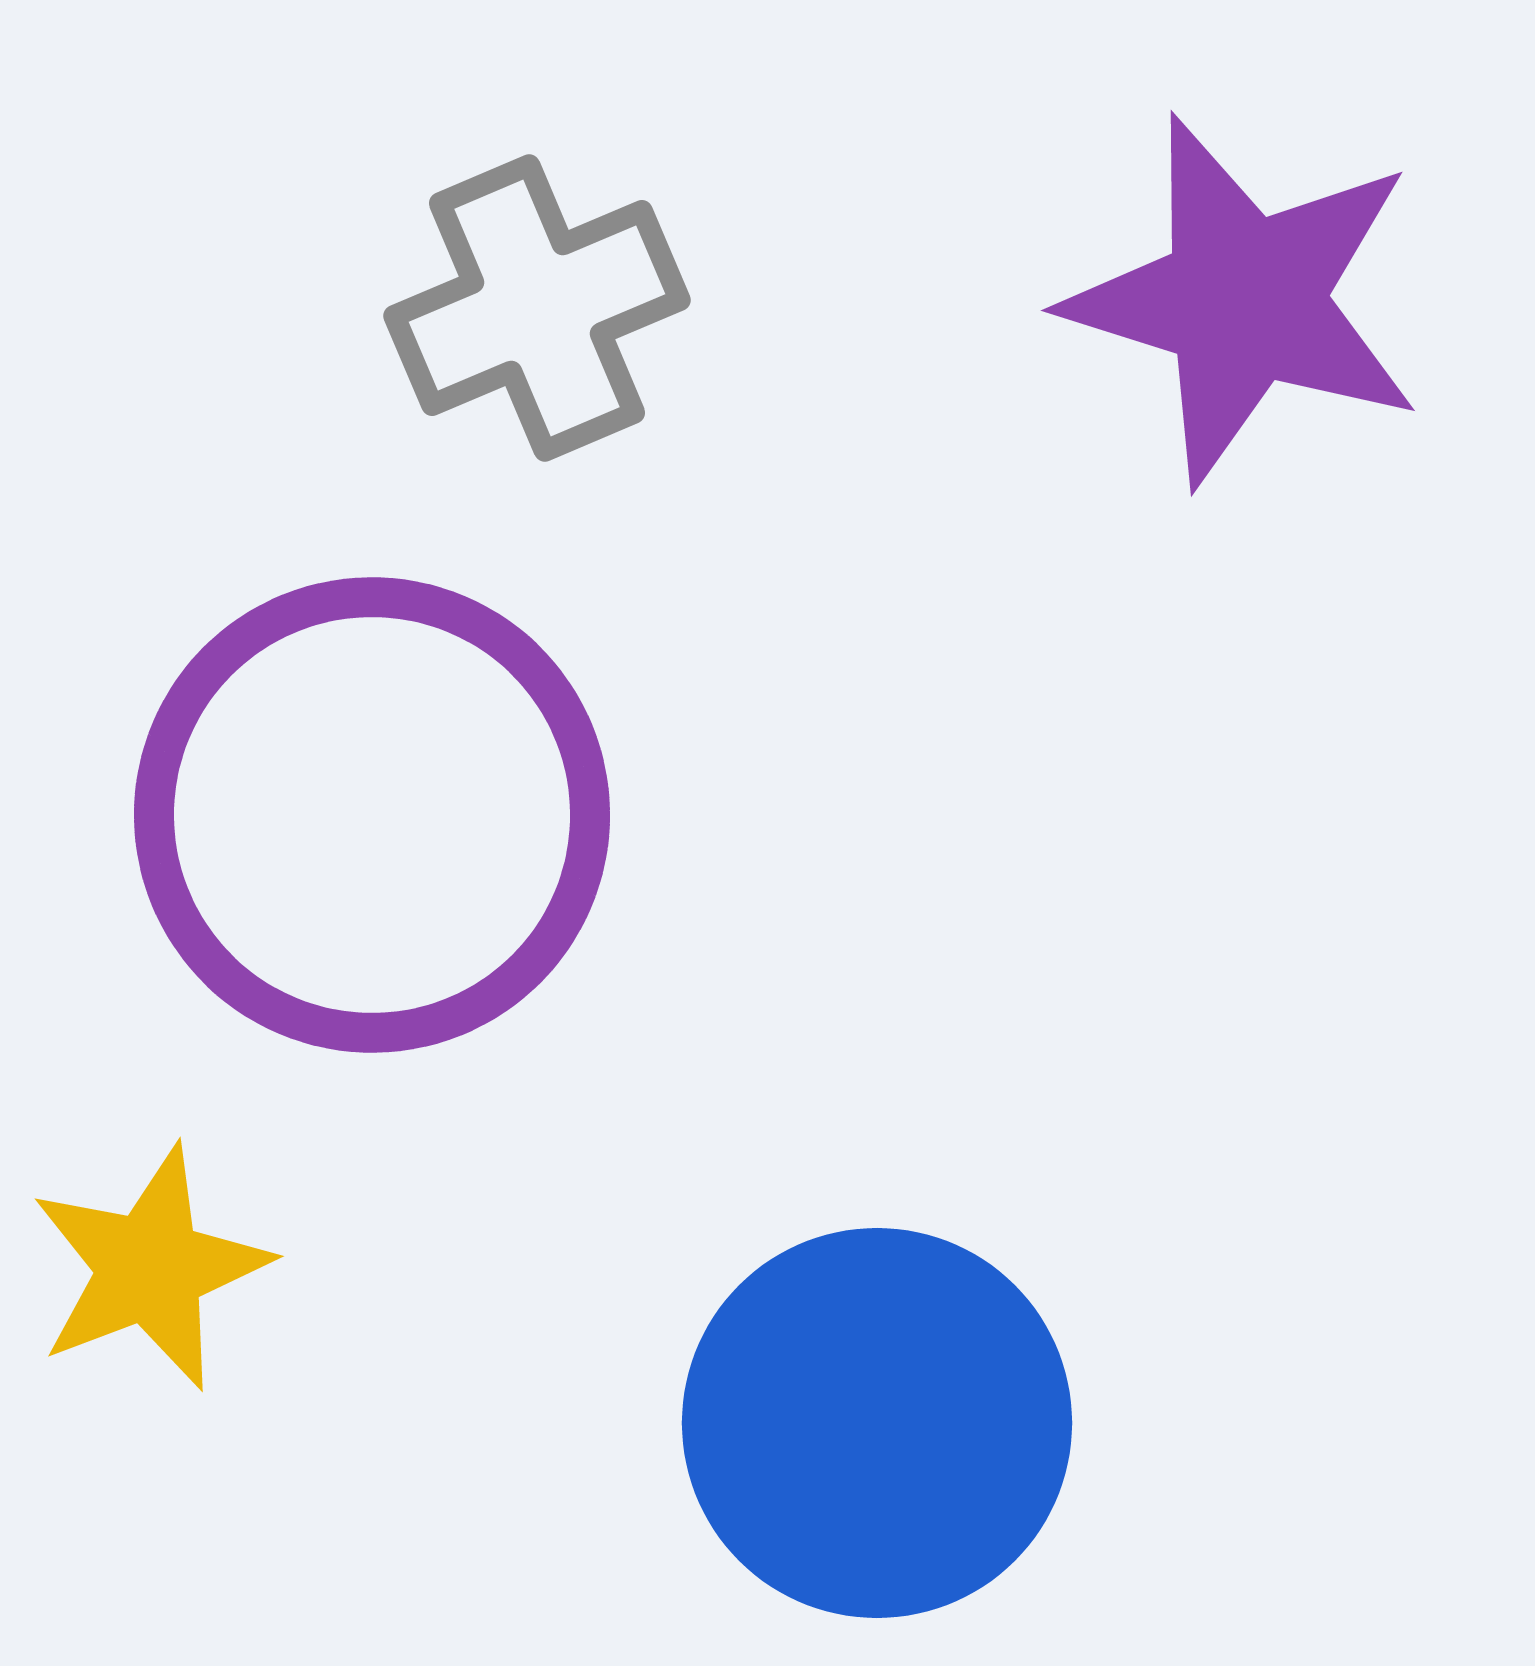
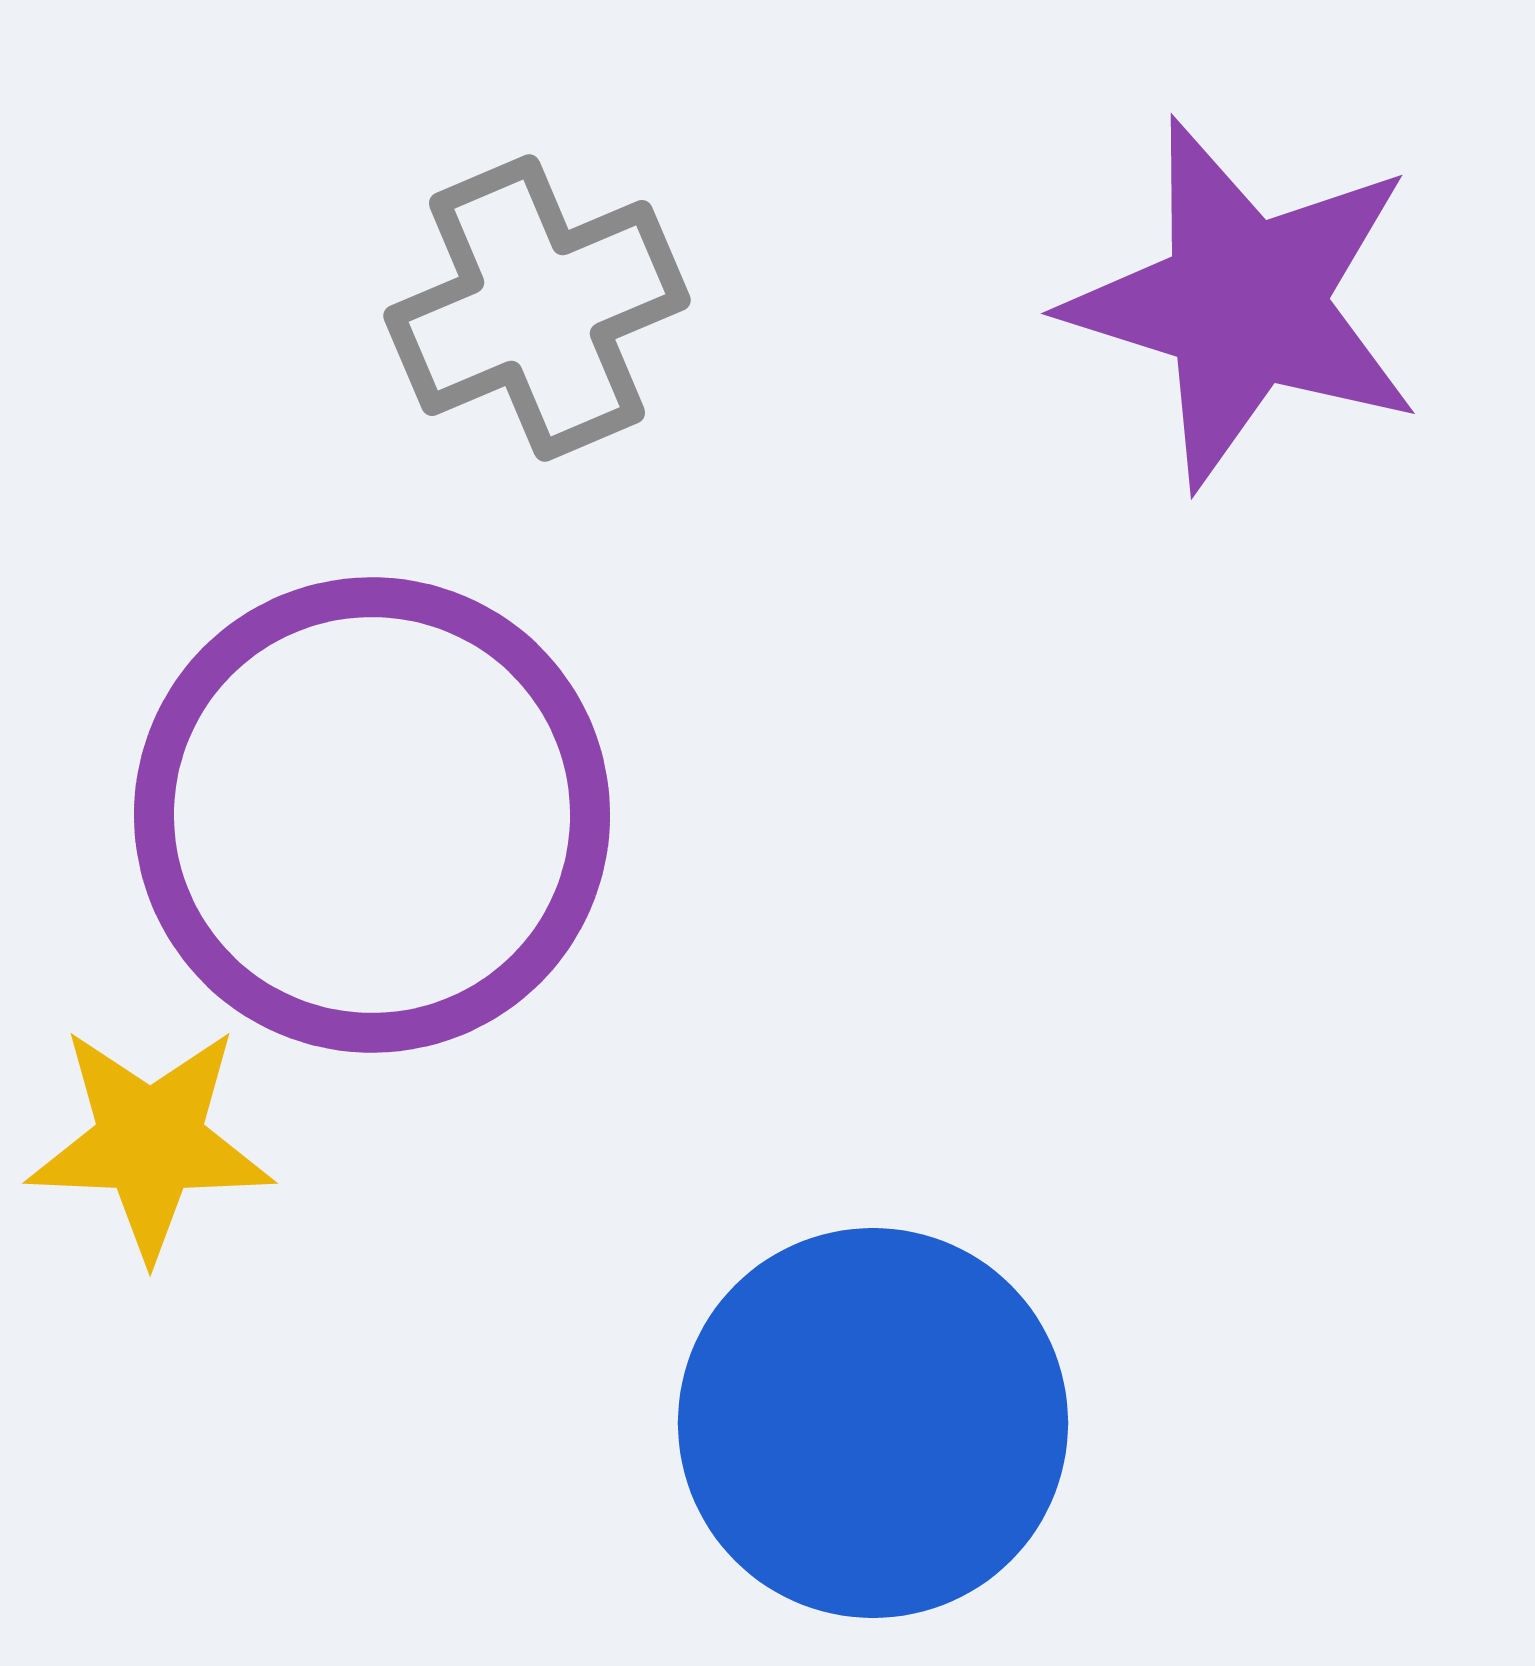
purple star: moved 3 px down
yellow star: moved 126 px up; rotated 23 degrees clockwise
blue circle: moved 4 px left
